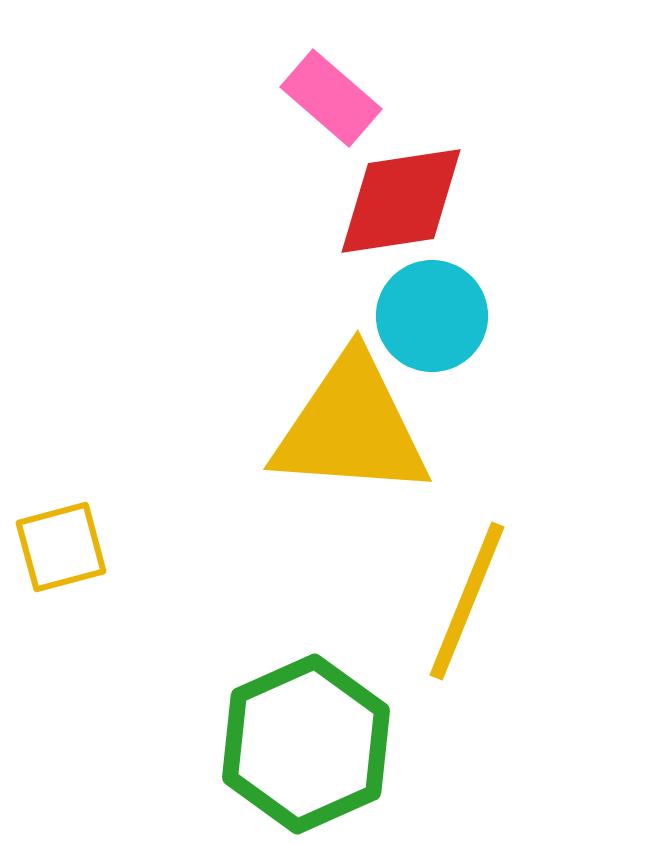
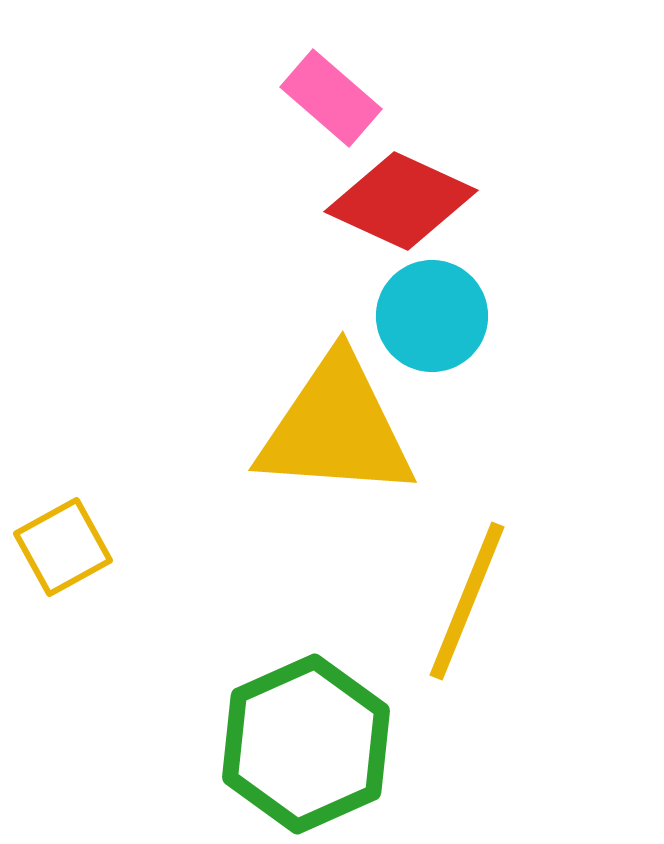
red diamond: rotated 33 degrees clockwise
yellow triangle: moved 15 px left, 1 px down
yellow square: moved 2 px right; rotated 14 degrees counterclockwise
